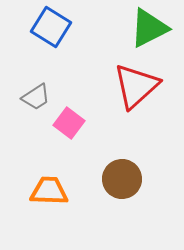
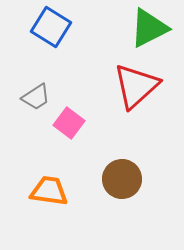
orange trapezoid: rotated 6 degrees clockwise
